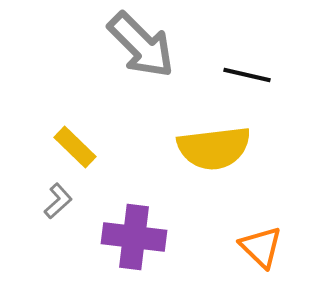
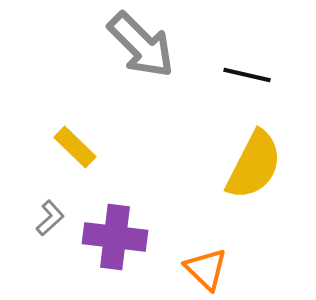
yellow semicircle: moved 40 px right, 17 px down; rotated 56 degrees counterclockwise
gray L-shape: moved 8 px left, 17 px down
purple cross: moved 19 px left
orange triangle: moved 55 px left, 22 px down
